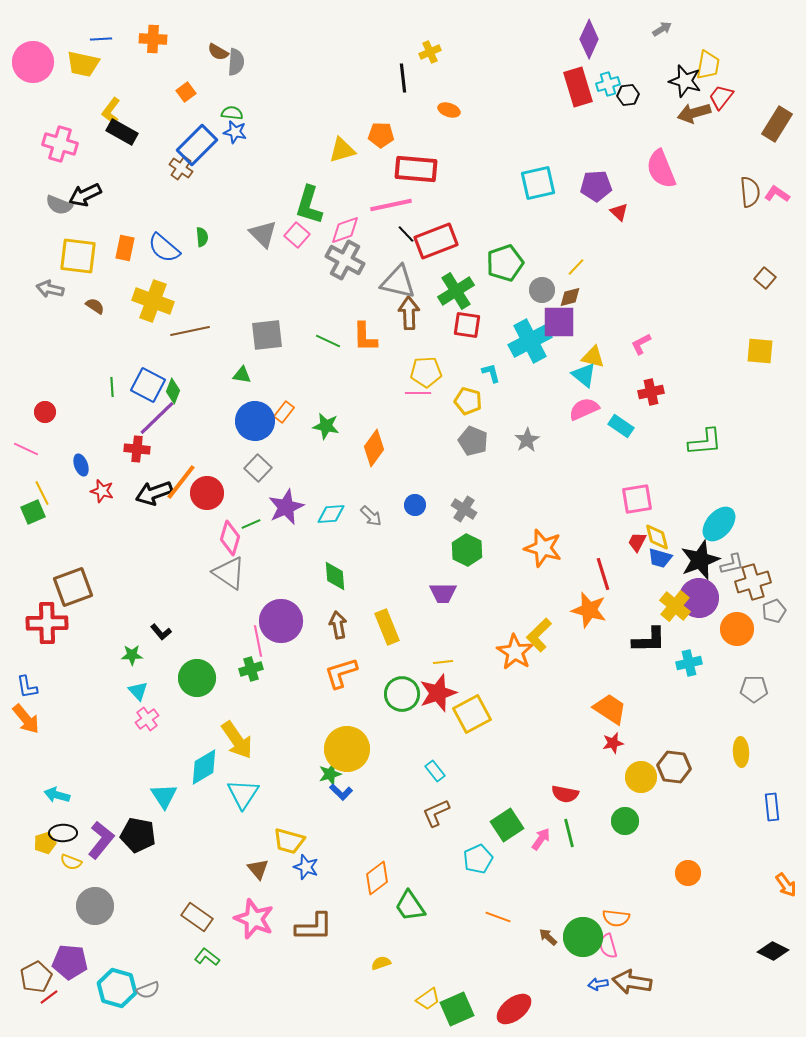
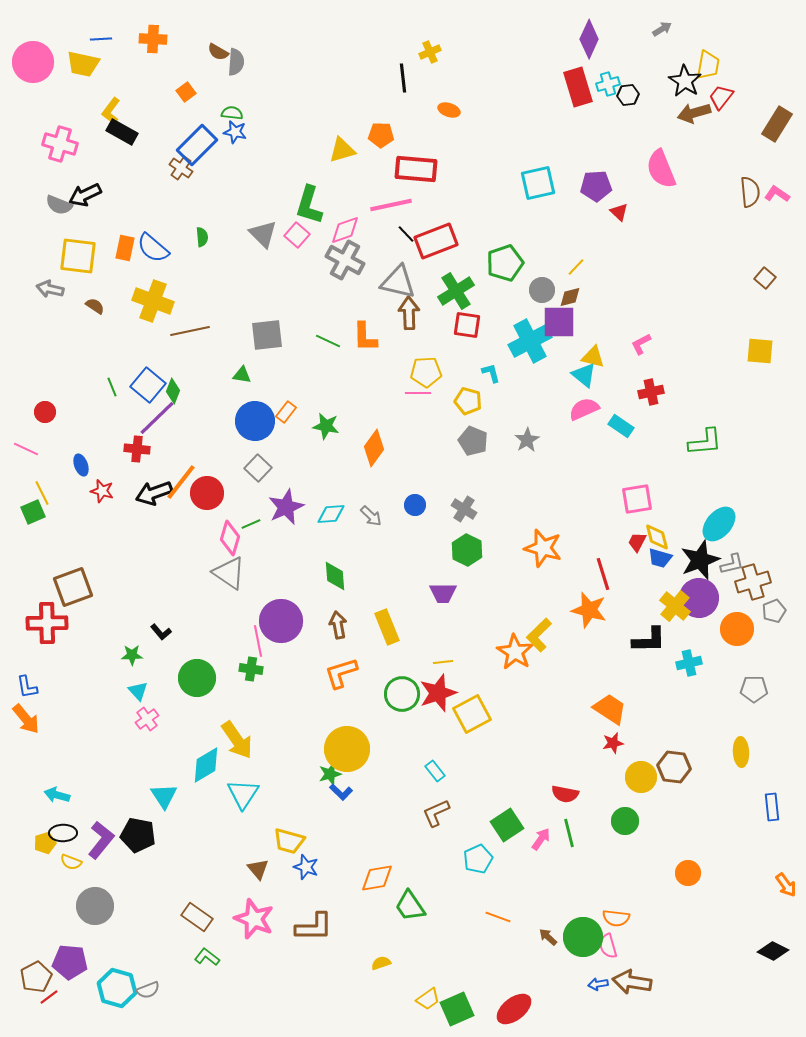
black star at (685, 81): rotated 16 degrees clockwise
blue semicircle at (164, 248): moved 11 px left
blue square at (148, 385): rotated 12 degrees clockwise
green line at (112, 387): rotated 18 degrees counterclockwise
orange rectangle at (284, 412): moved 2 px right
green cross at (251, 669): rotated 25 degrees clockwise
cyan diamond at (204, 767): moved 2 px right, 2 px up
orange diamond at (377, 878): rotated 28 degrees clockwise
